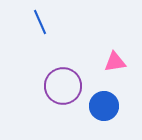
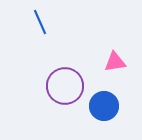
purple circle: moved 2 px right
